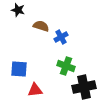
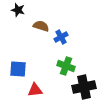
blue square: moved 1 px left
